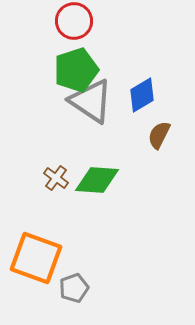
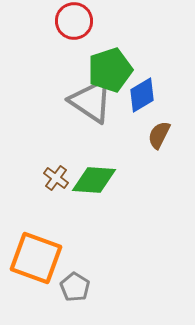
green pentagon: moved 34 px right
green diamond: moved 3 px left
gray pentagon: moved 1 px right, 1 px up; rotated 20 degrees counterclockwise
